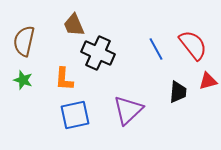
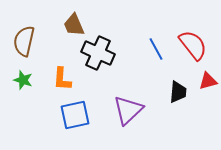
orange L-shape: moved 2 px left
